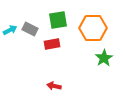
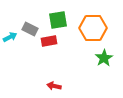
cyan arrow: moved 7 px down
red rectangle: moved 3 px left, 3 px up
